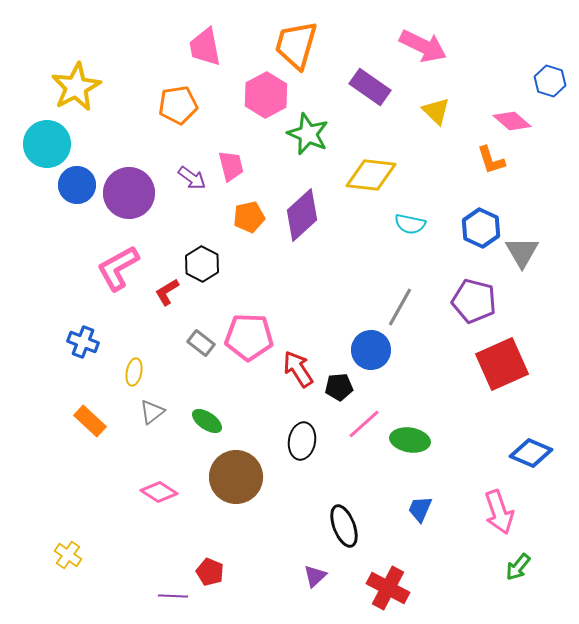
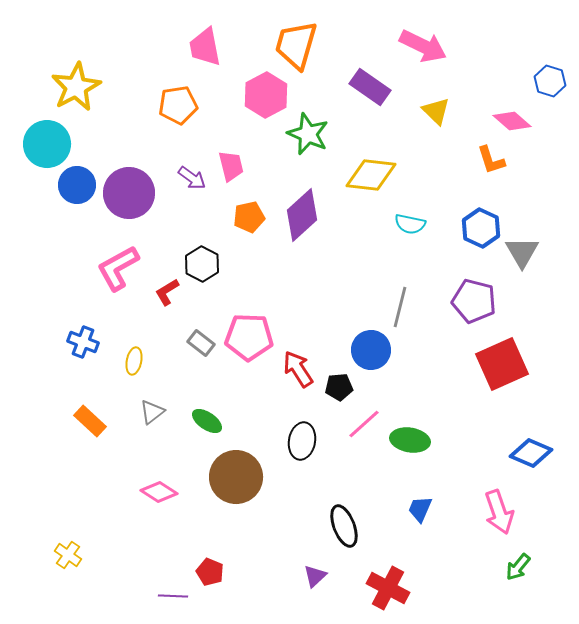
gray line at (400, 307): rotated 15 degrees counterclockwise
yellow ellipse at (134, 372): moved 11 px up
